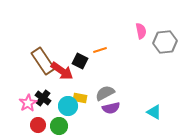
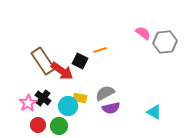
pink semicircle: moved 2 px right, 2 px down; rotated 42 degrees counterclockwise
